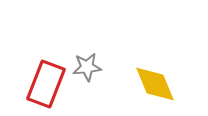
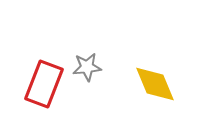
red rectangle: moved 2 px left
